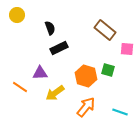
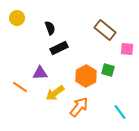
yellow circle: moved 3 px down
orange hexagon: rotated 15 degrees clockwise
orange arrow: moved 7 px left
cyan line: rotated 35 degrees clockwise
